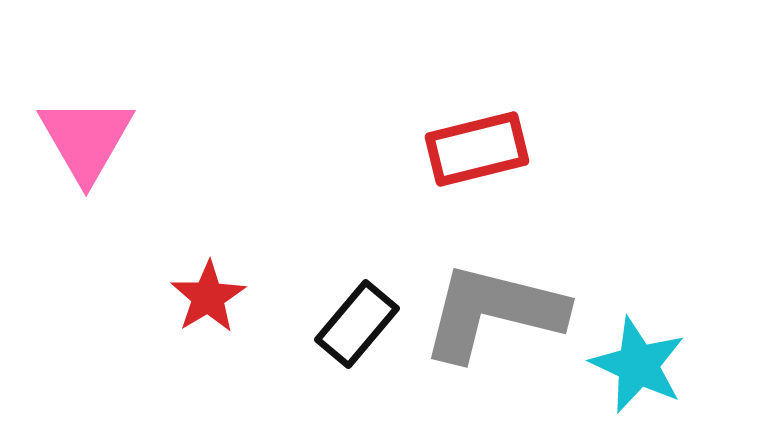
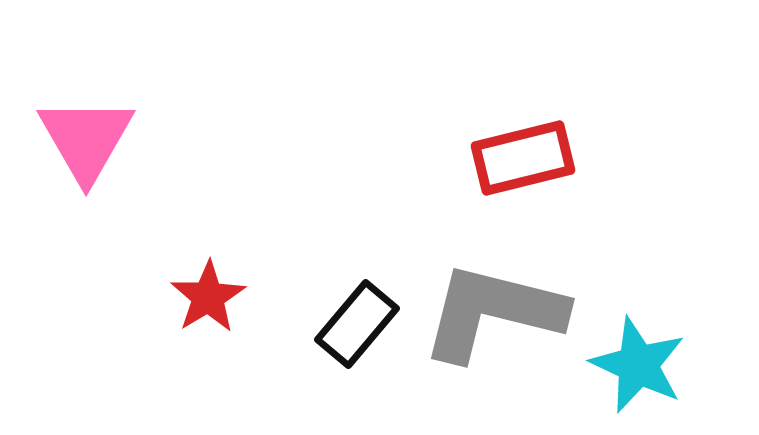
red rectangle: moved 46 px right, 9 px down
